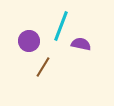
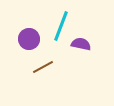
purple circle: moved 2 px up
brown line: rotated 30 degrees clockwise
